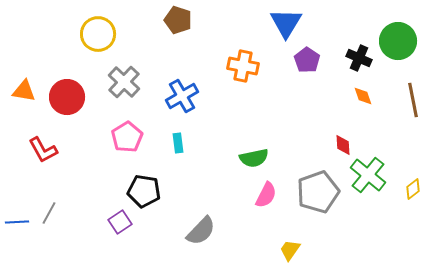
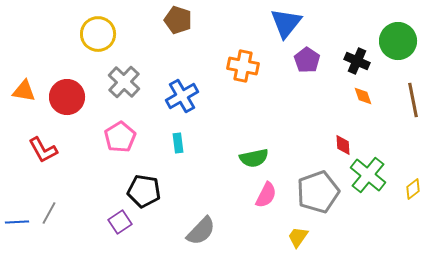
blue triangle: rotated 8 degrees clockwise
black cross: moved 2 px left, 3 px down
pink pentagon: moved 7 px left
yellow trapezoid: moved 8 px right, 13 px up
